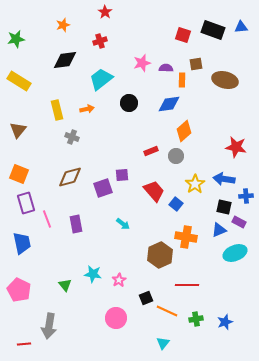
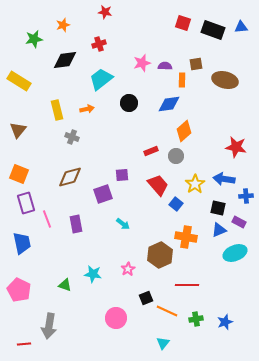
red star at (105, 12): rotated 24 degrees counterclockwise
red square at (183, 35): moved 12 px up
green star at (16, 39): moved 18 px right
red cross at (100, 41): moved 1 px left, 3 px down
purple semicircle at (166, 68): moved 1 px left, 2 px up
purple square at (103, 188): moved 6 px down
red trapezoid at (154, 191): moved 4 px right, 6 px up
black square at (224, 207): moved 6 px left, 1 px down
pink star at (119, 280): moved 9 px right, 11 px up
green triangle at (65, 285): rotated 32 degrees counterclockwise
